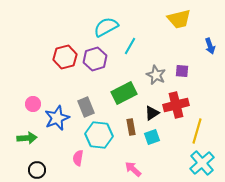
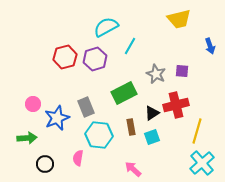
gray star: moved 1 px up
black circle: moved 8 px right, 6 px up
